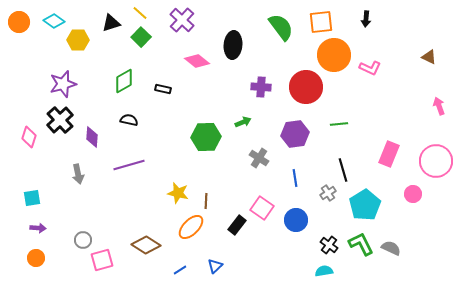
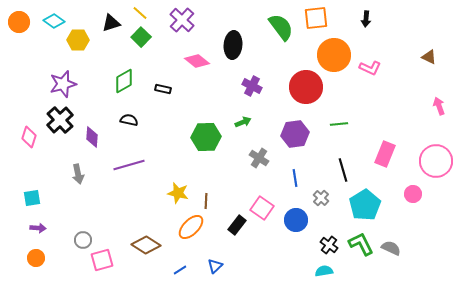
orange square at (321, 22): moved 5 px left, 4 px up
purple cross at (261, 87): moved 9 px left, 1 px up; rotated 24 degrees clockwise
pink rectangle at (389, 154): moved 4 px left
gray cross at (328, 193): moved 7 px left, 5 px down; rotated 14 degrees counterclockwise
